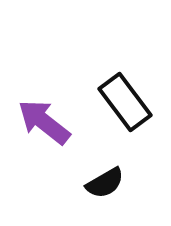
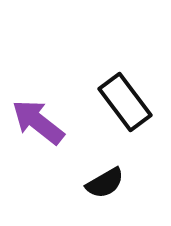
purple arrow: moved 6 px left
